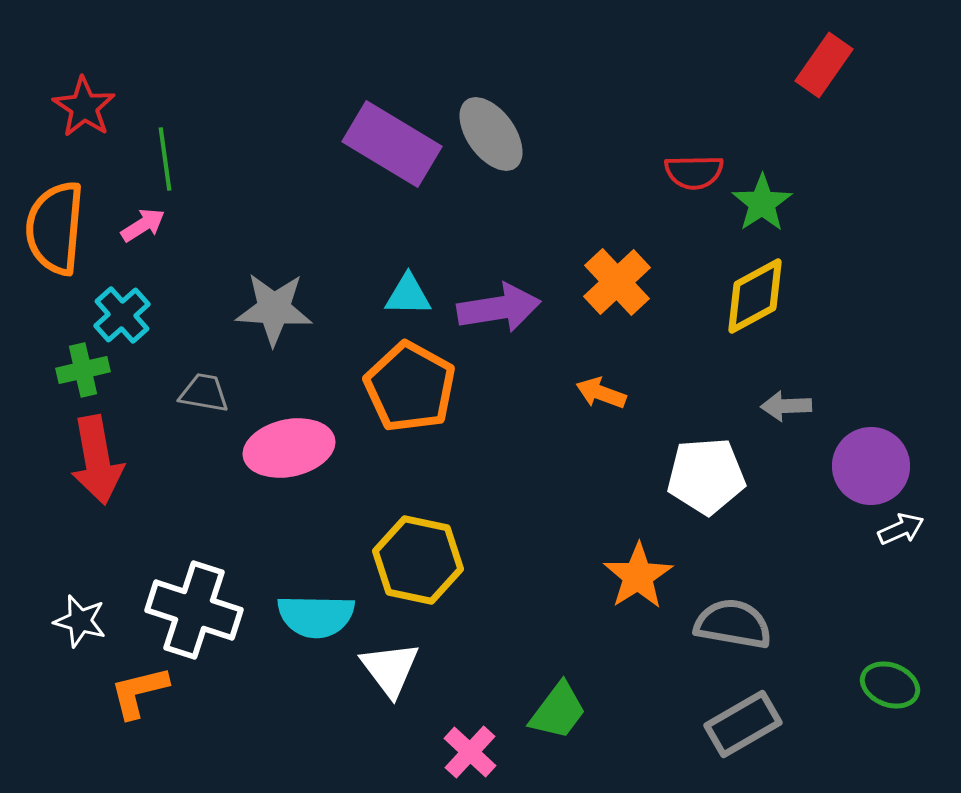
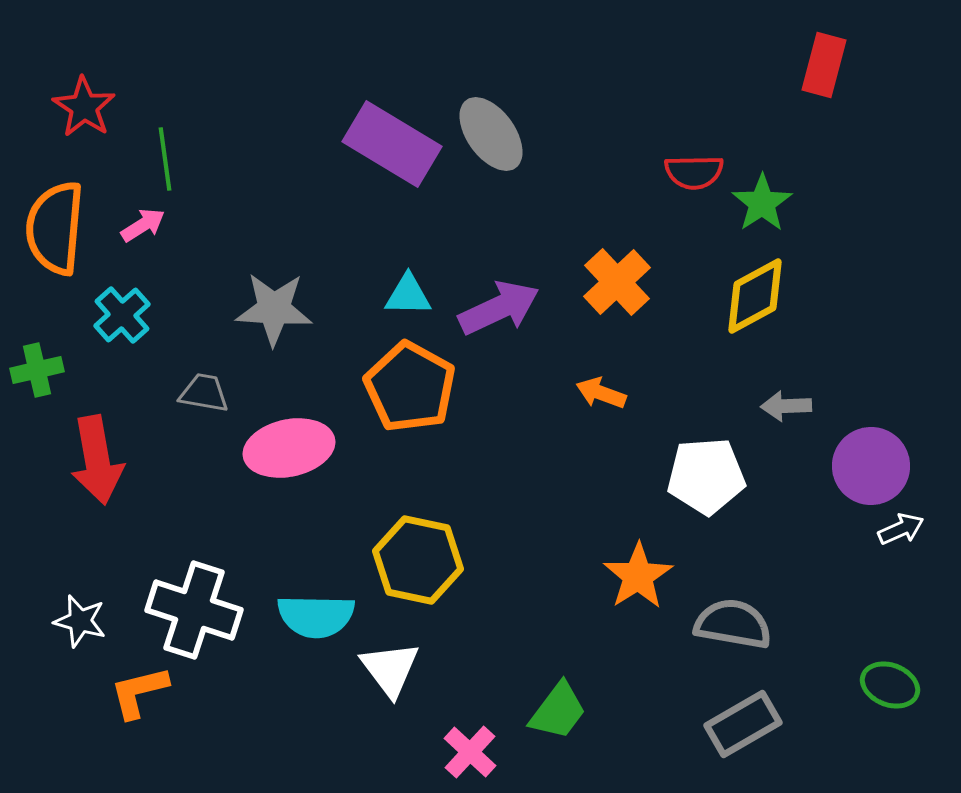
red rectangle: rotated 20 degrees counterclockwise
purple arrow: rotated 16 degrees counterclockwise
green cross: moved 46 px left
